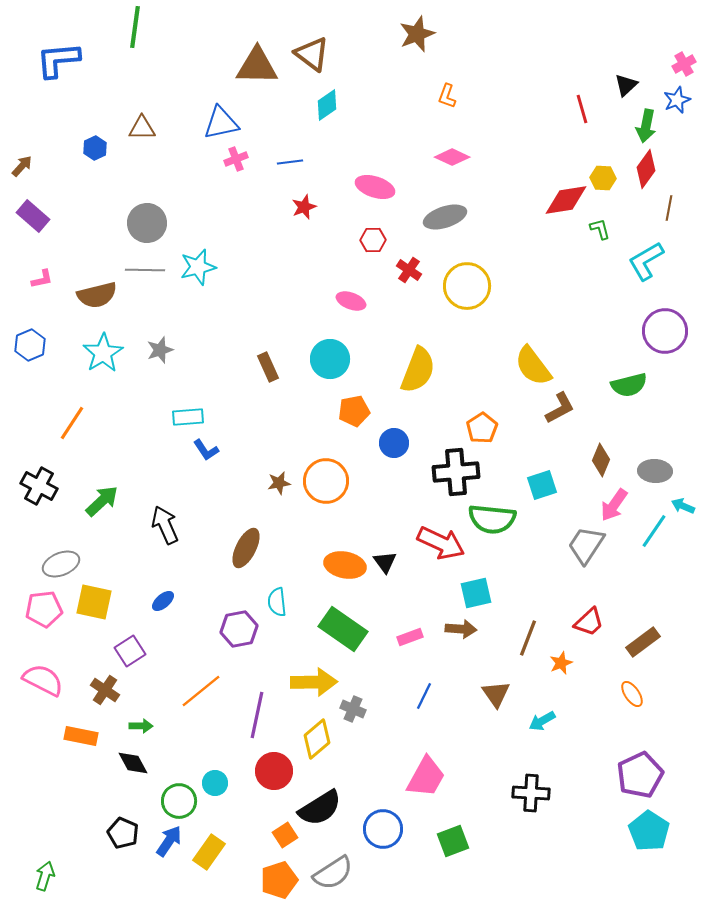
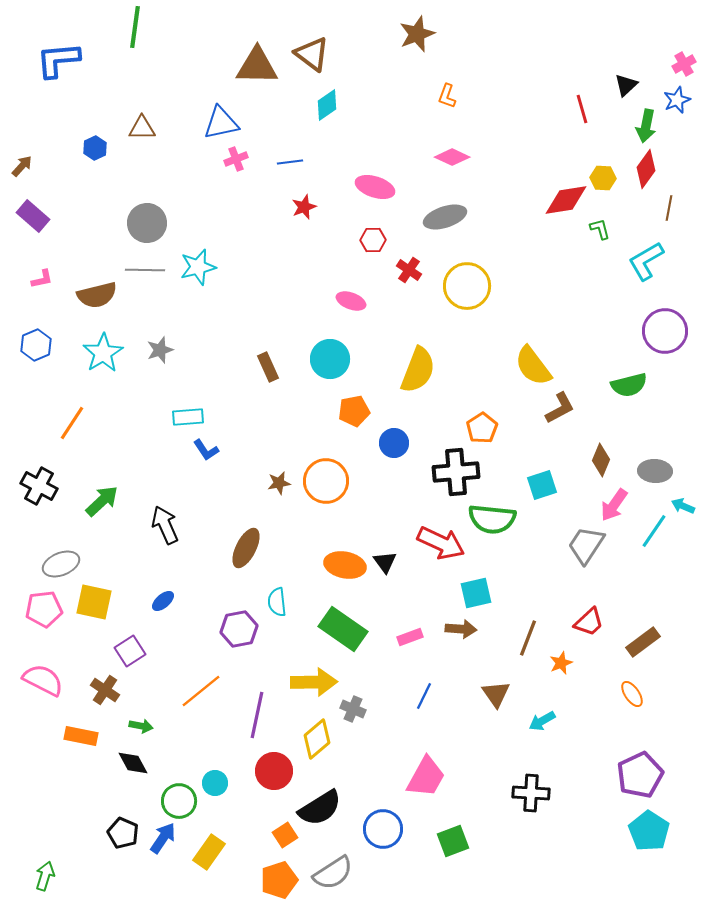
blue hexagon at (30, 345): moved 6 px right
green arrow at (141, 726): rotated 10 degrees clockwise
blue arrow at (169, 841): moved 6 px left, 3 px up
